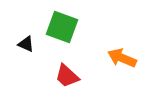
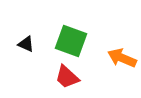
green square: moved 9 px right, 14 px down
red trapezoid: moved 1 px down
